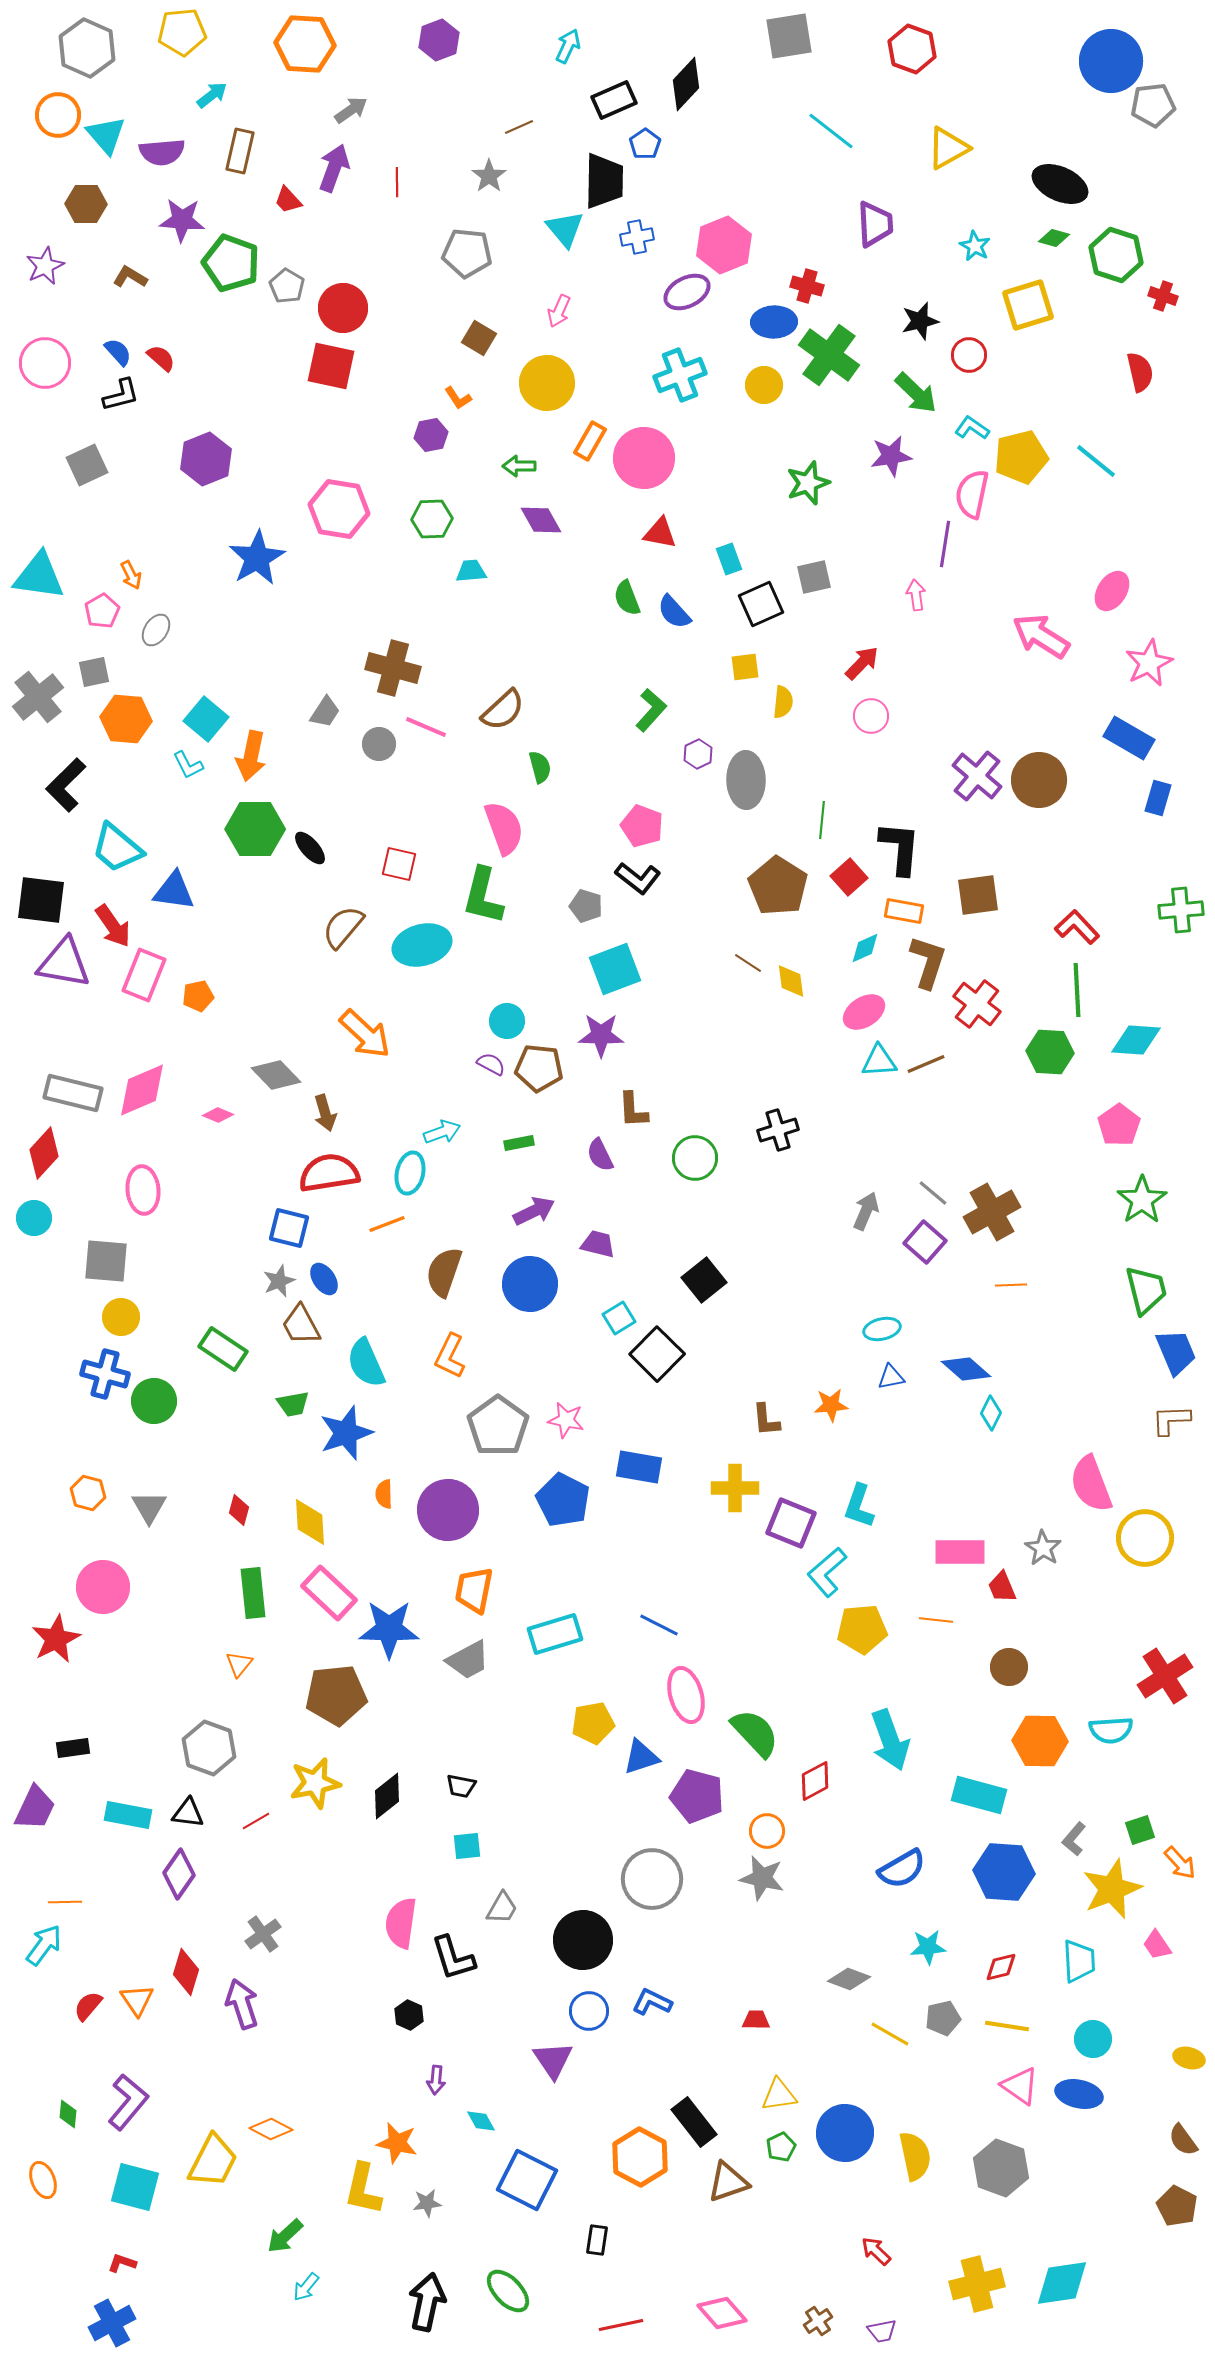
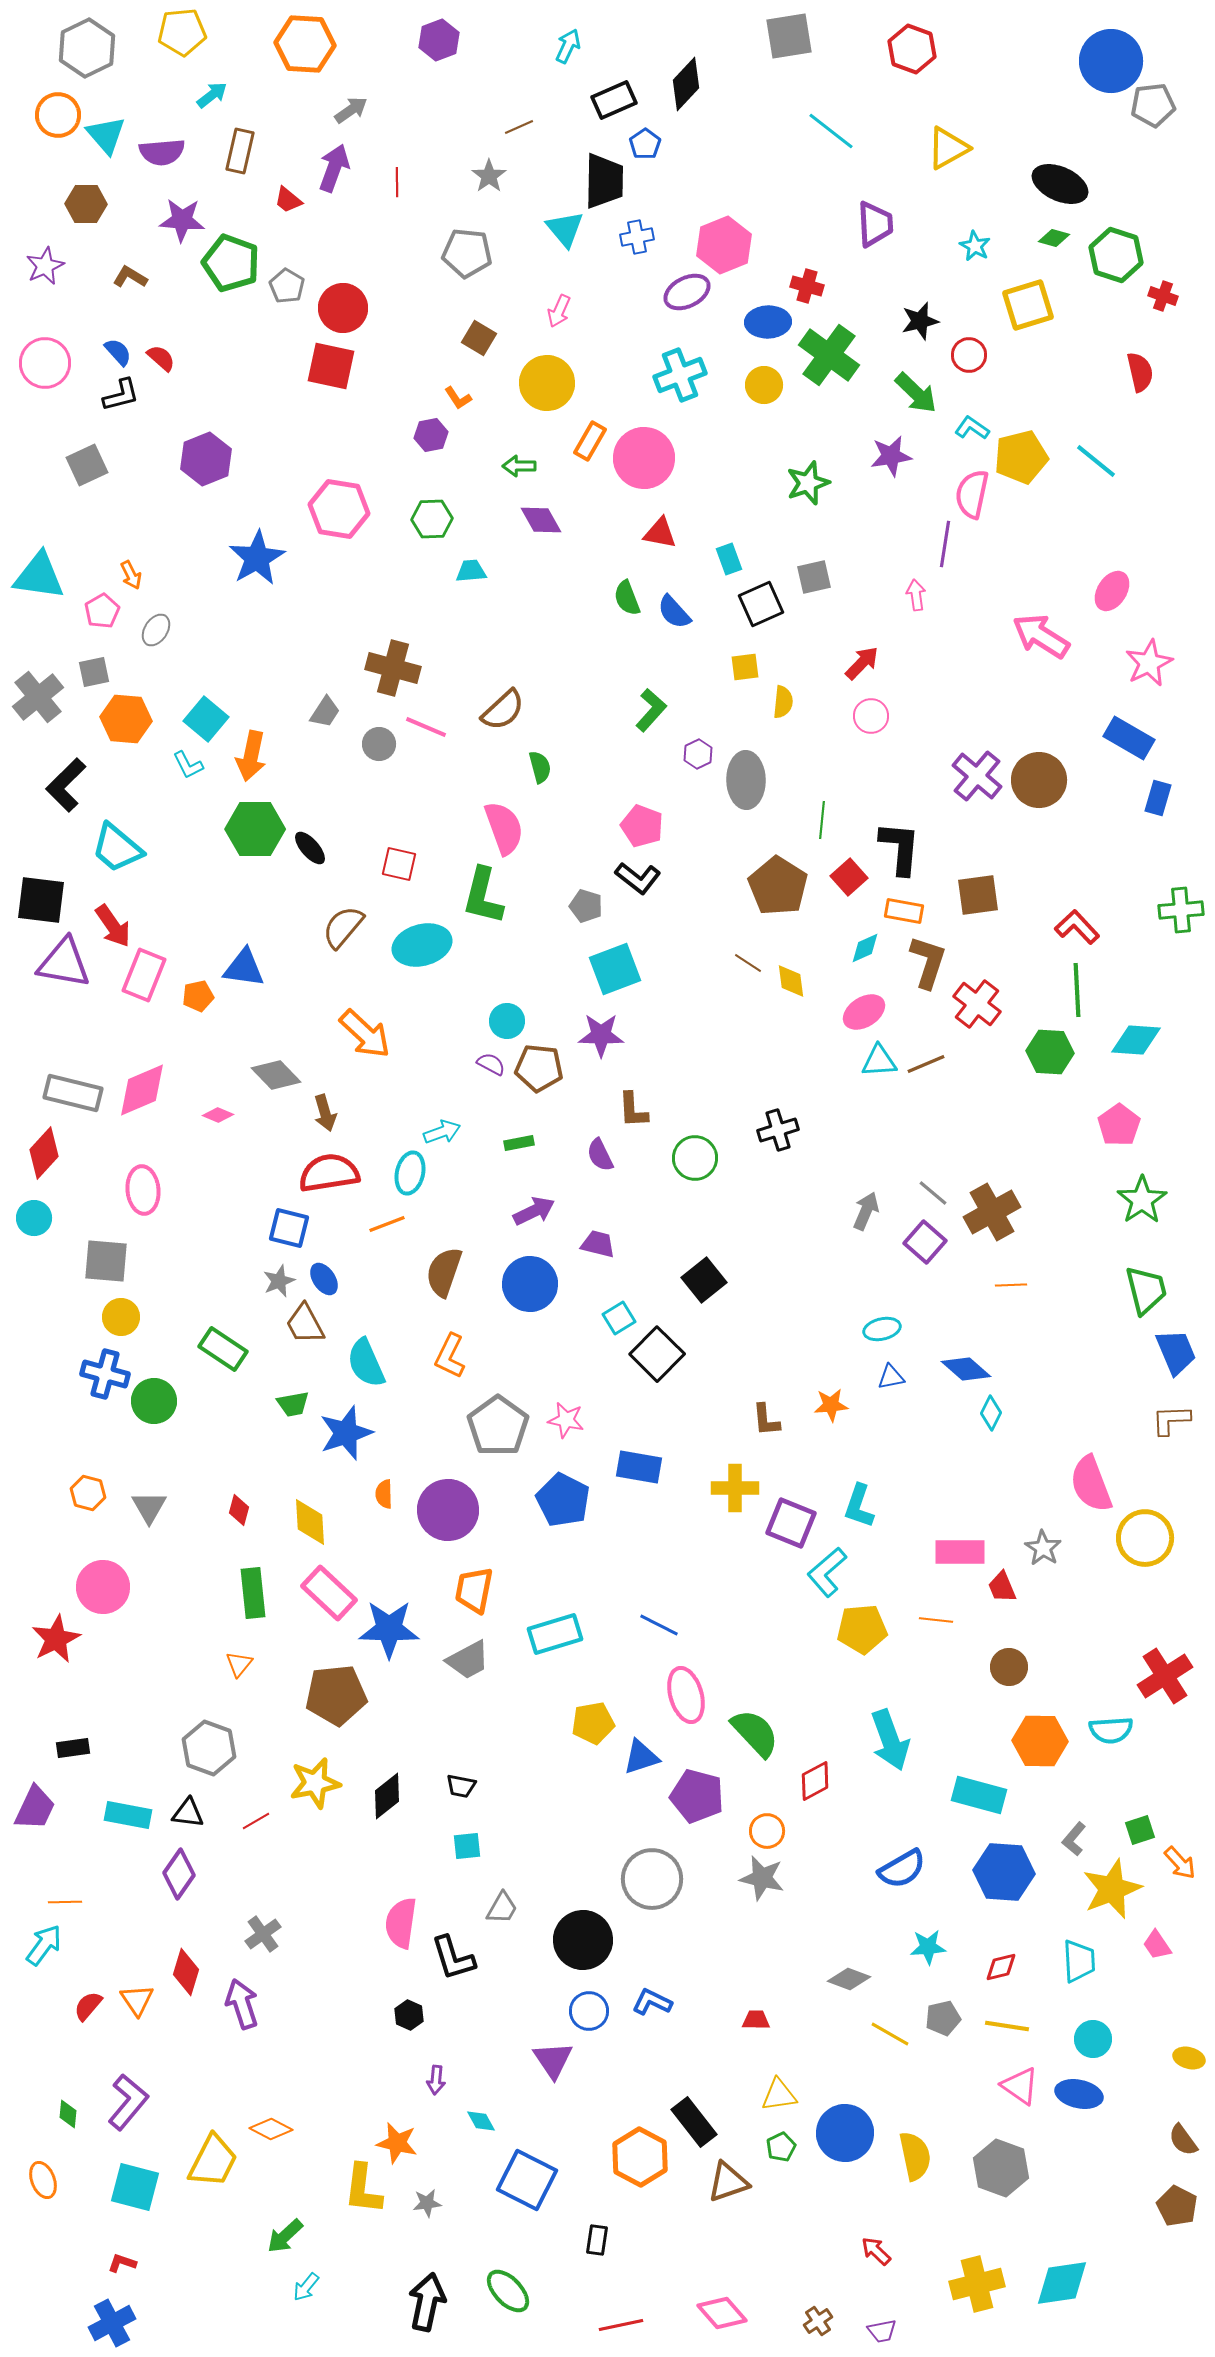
gray hexagon at (87, 48): rotated 10 degrees clockwise
red trapezoid at (288, 200): rotated 8 degrees counterclockwise
blue ellipse at (774, 322): moved 6 px left
blue triangle at (174, 891): moved 70 px right, 77 px down
brown trapezoid at (301, 1325): moved 4 px right, 1 px up
yellow L-shape at (363, 2189): rotated 6 degrees counterclockwise
